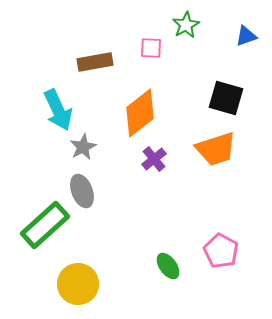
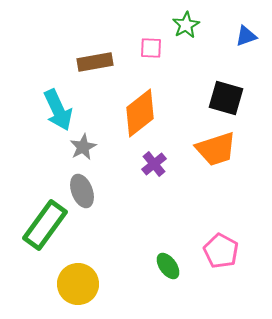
purple cross: moved 5 px down
green rectangle: rotated 12 degrees counterclockwise
